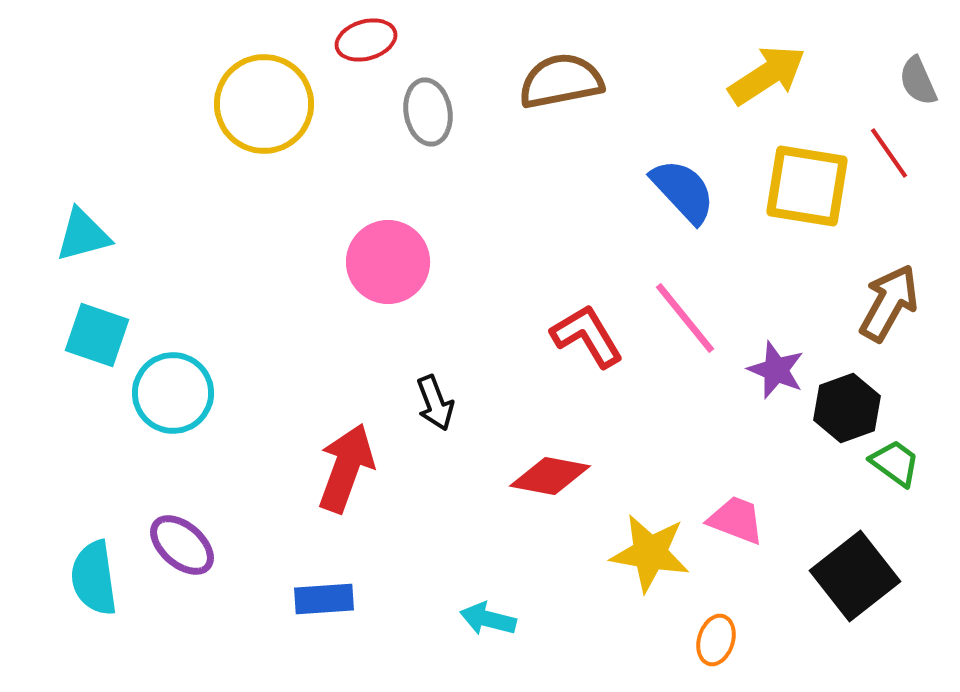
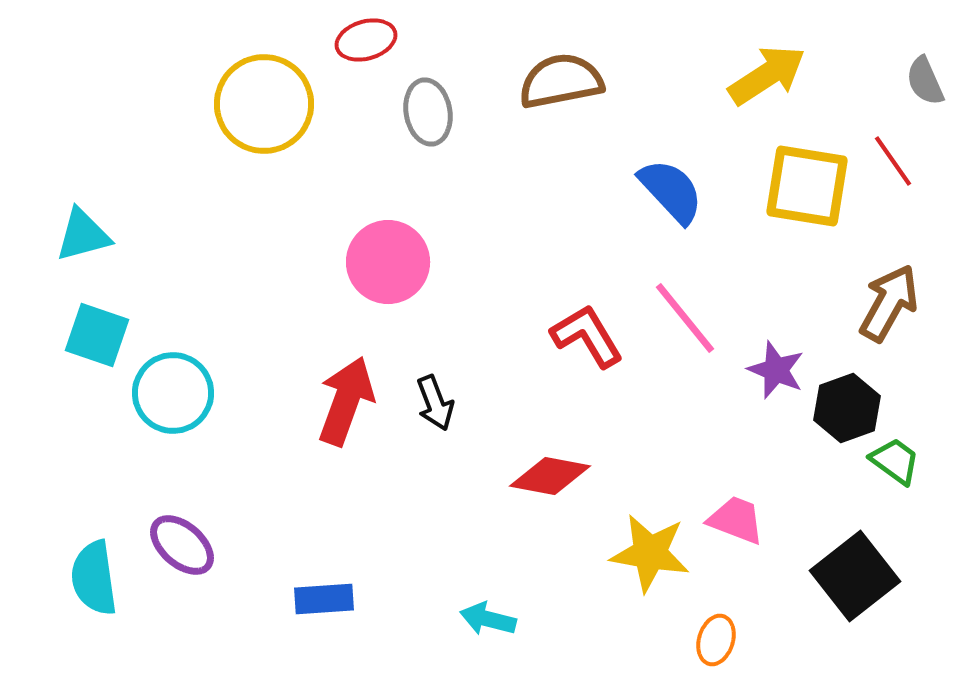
gray semicircle: moved 7 px right
red line: moved 4 px right, 8 px down
blue semicircle: moved 12 px left
green trapezoid: moved 2 px up
red arrow: moved 67 px up
